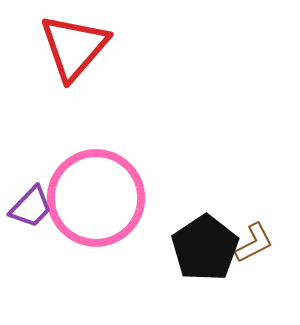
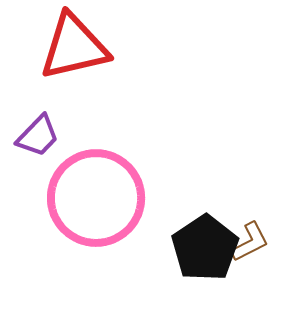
red triangle: rotated 36 degrees clockwise
purple trapezoid: moved 7 px right, 71 px up
brown L-shape: moved 4 px left, 1 px up
